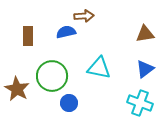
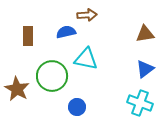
brown arrow: moved 3 px right, 1 px up
cyan triangle: moved 13 px left, 9 px up
blue circle: moved 8 px right, 4 px down
